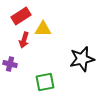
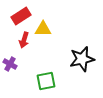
purple cross: rotated 16 degrees clockwise
green square: moved 1 px right, 1 px up
